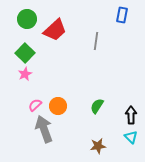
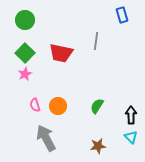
blue rectangle: rotated 28 degrees counterclockwise
green circle: moved 2 px left, 1 px down
red trapezoid: moved 6 px right, 23 px down; rotated 55 degrees clockwise
pink semicircle: rotated 64 degrees counterclockwise
gray arrow: moved 2 px right, 9 px down; rotated 8 degrees counterclockwise
